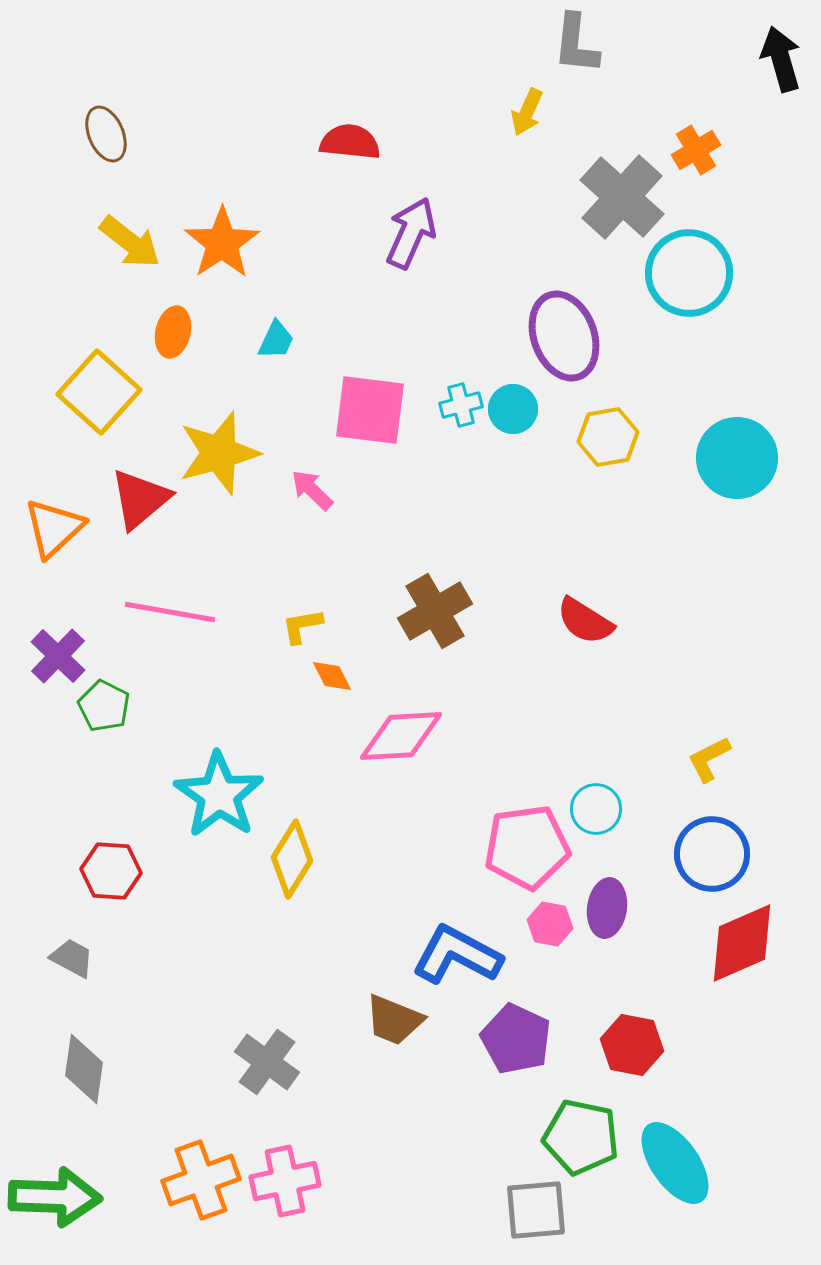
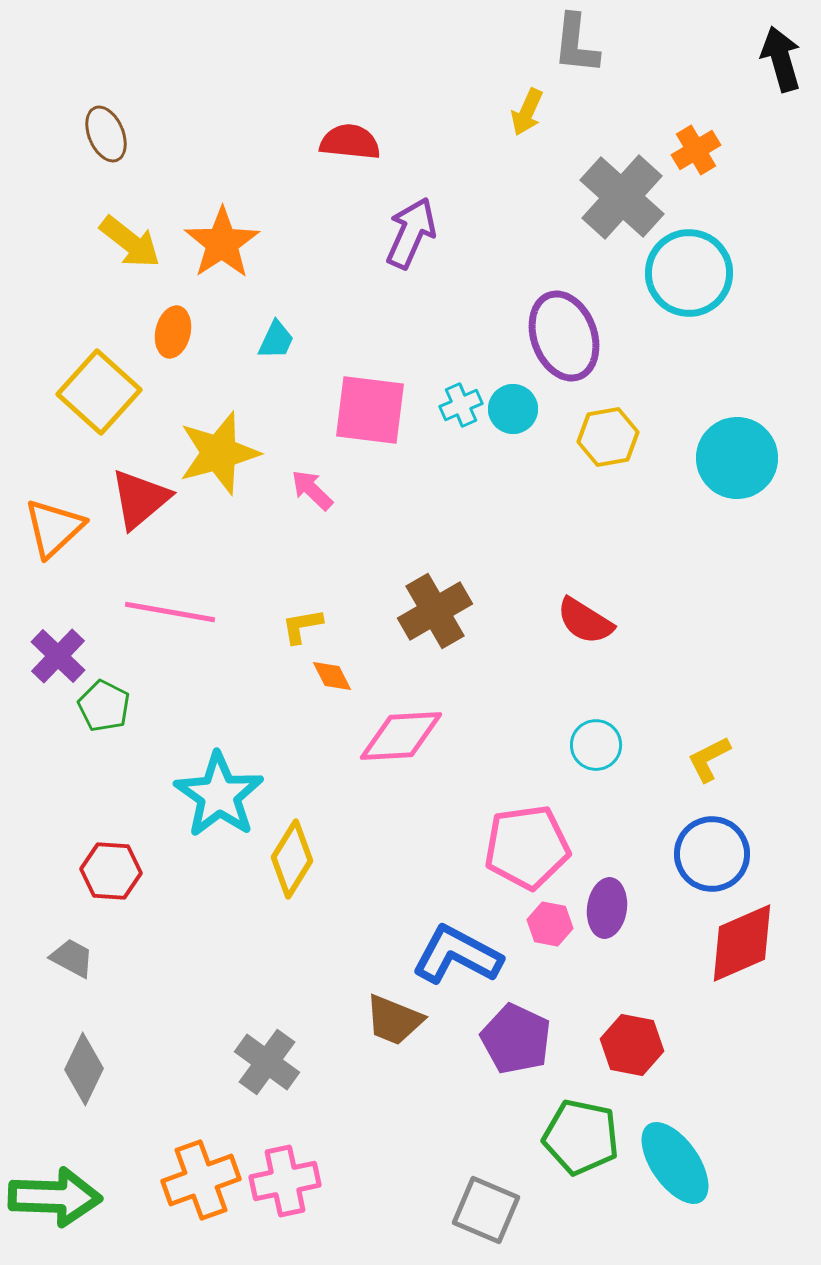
cyan cross at (461, 405): rotated 9 degrees counterclockwise
cyan circle at (596, 809): moved 64 px up
gray diamond at (84, 1069): rotated 18 degrees clockwise
gray square at (536, 1210): moved 50 px left; rotated 28 degrees clockwise
